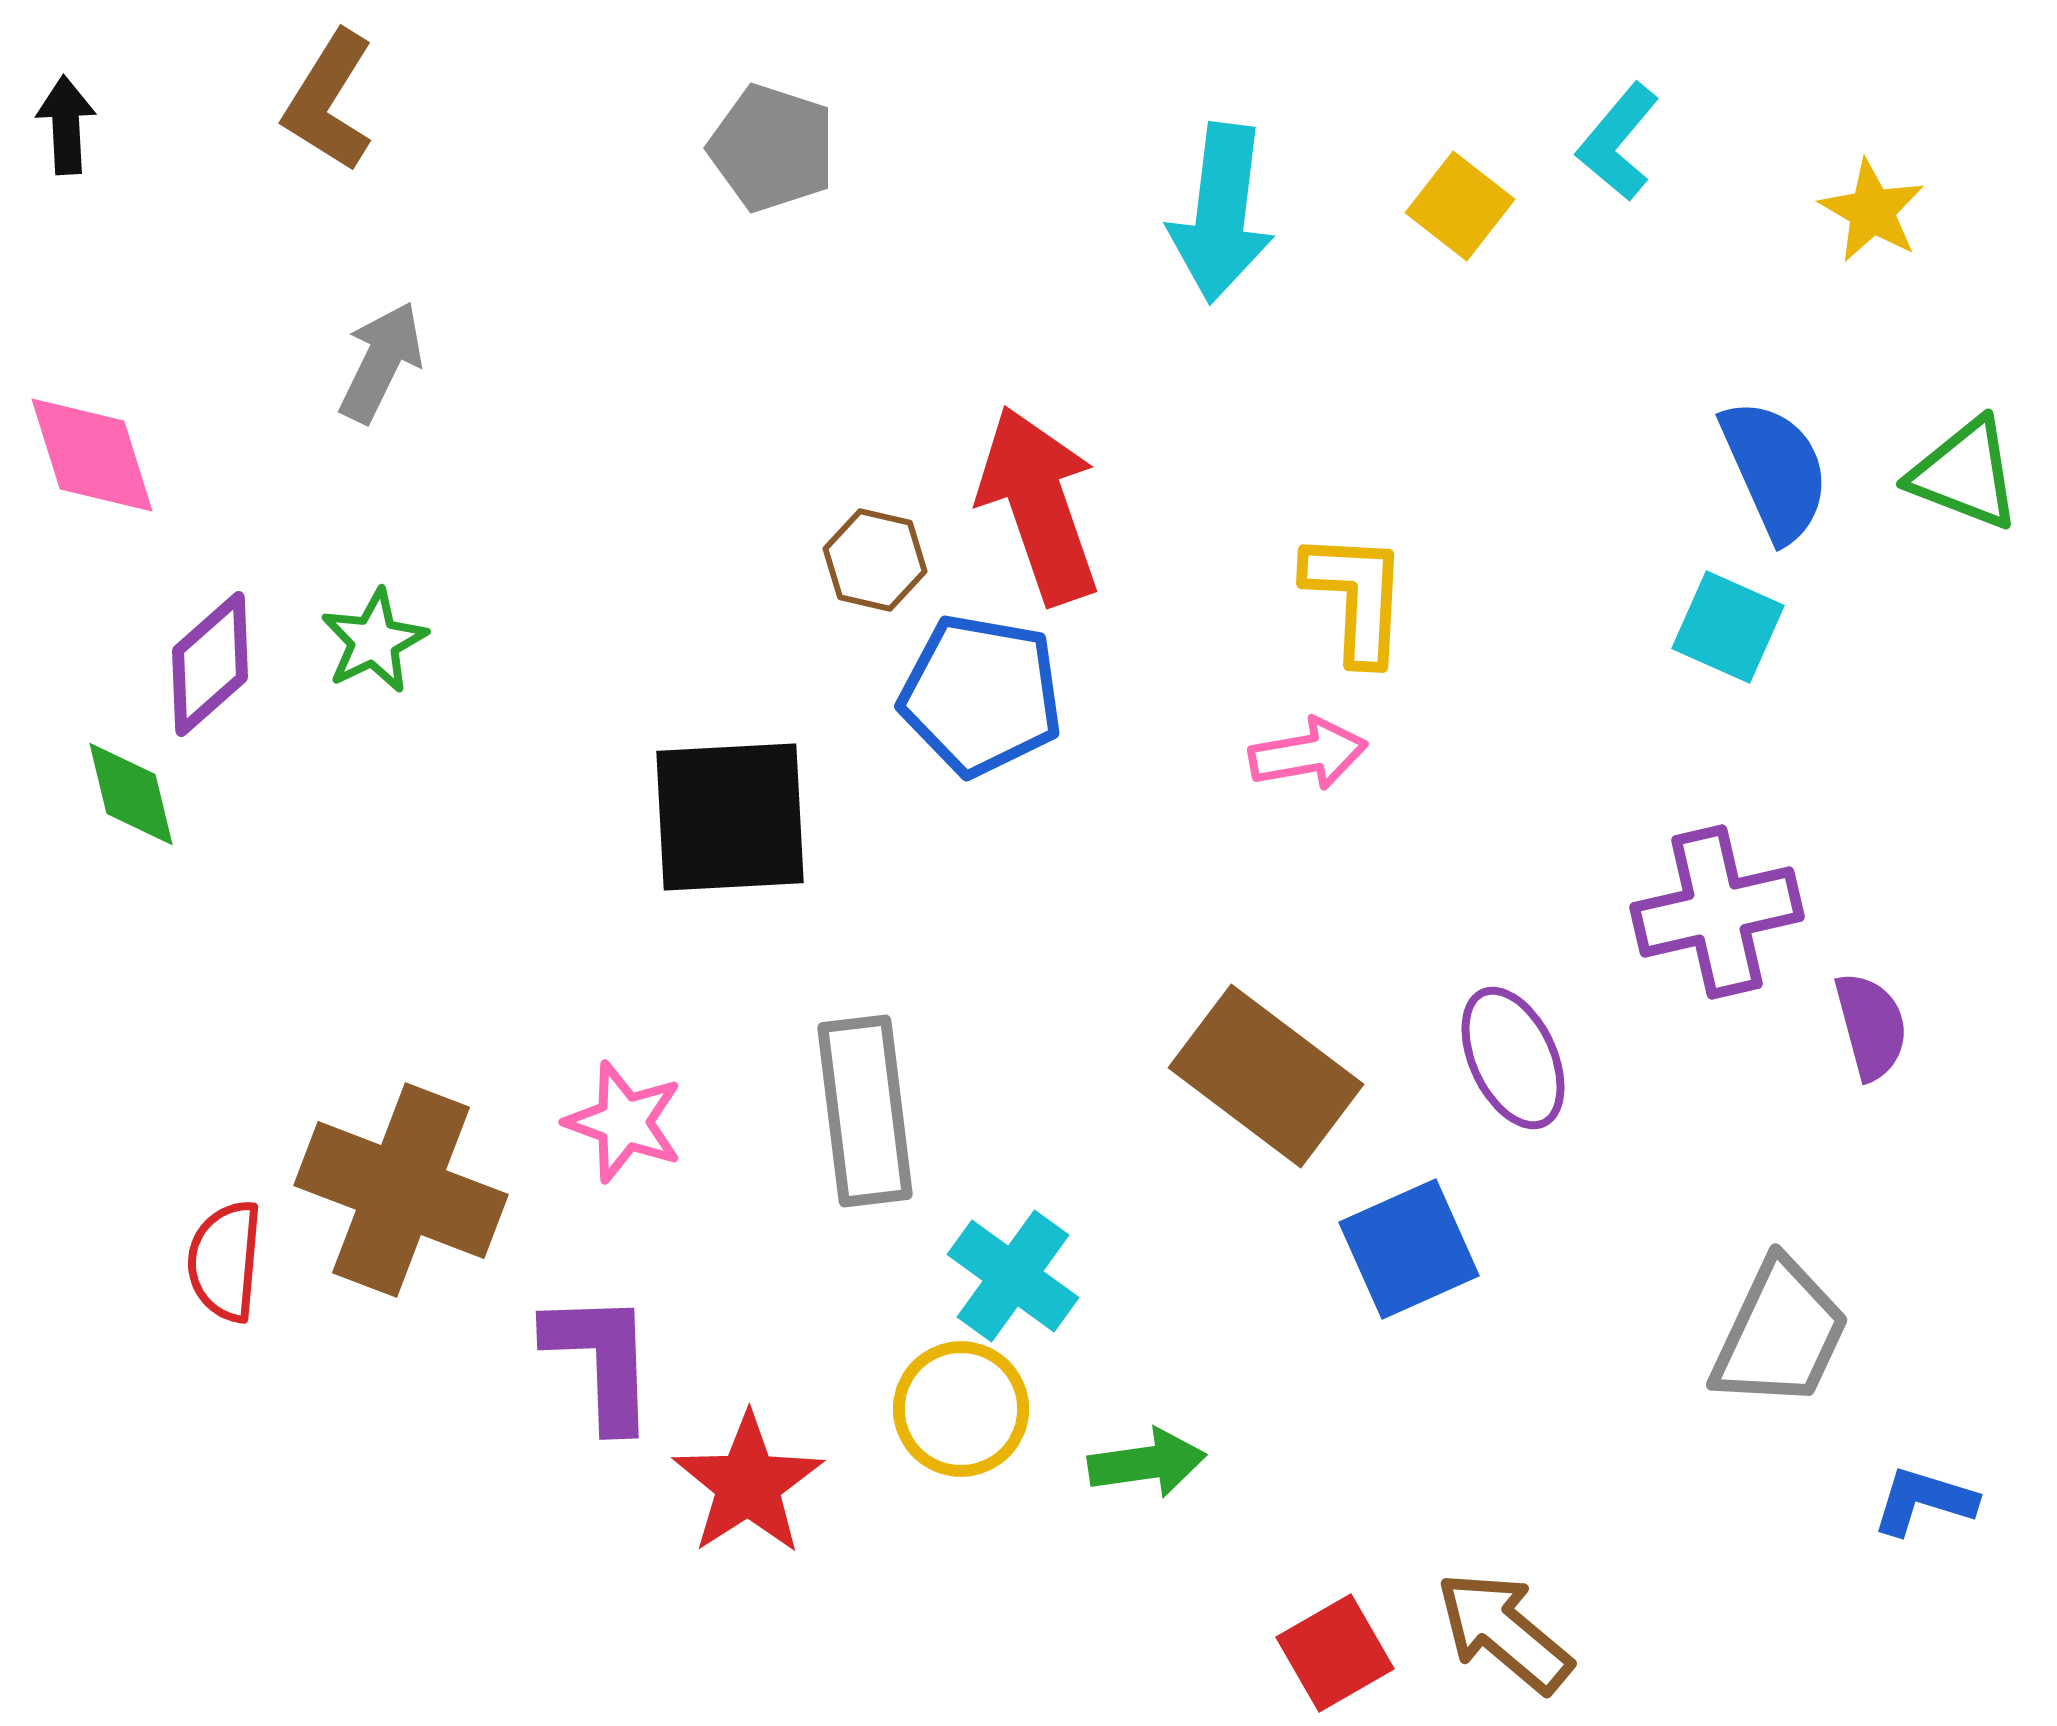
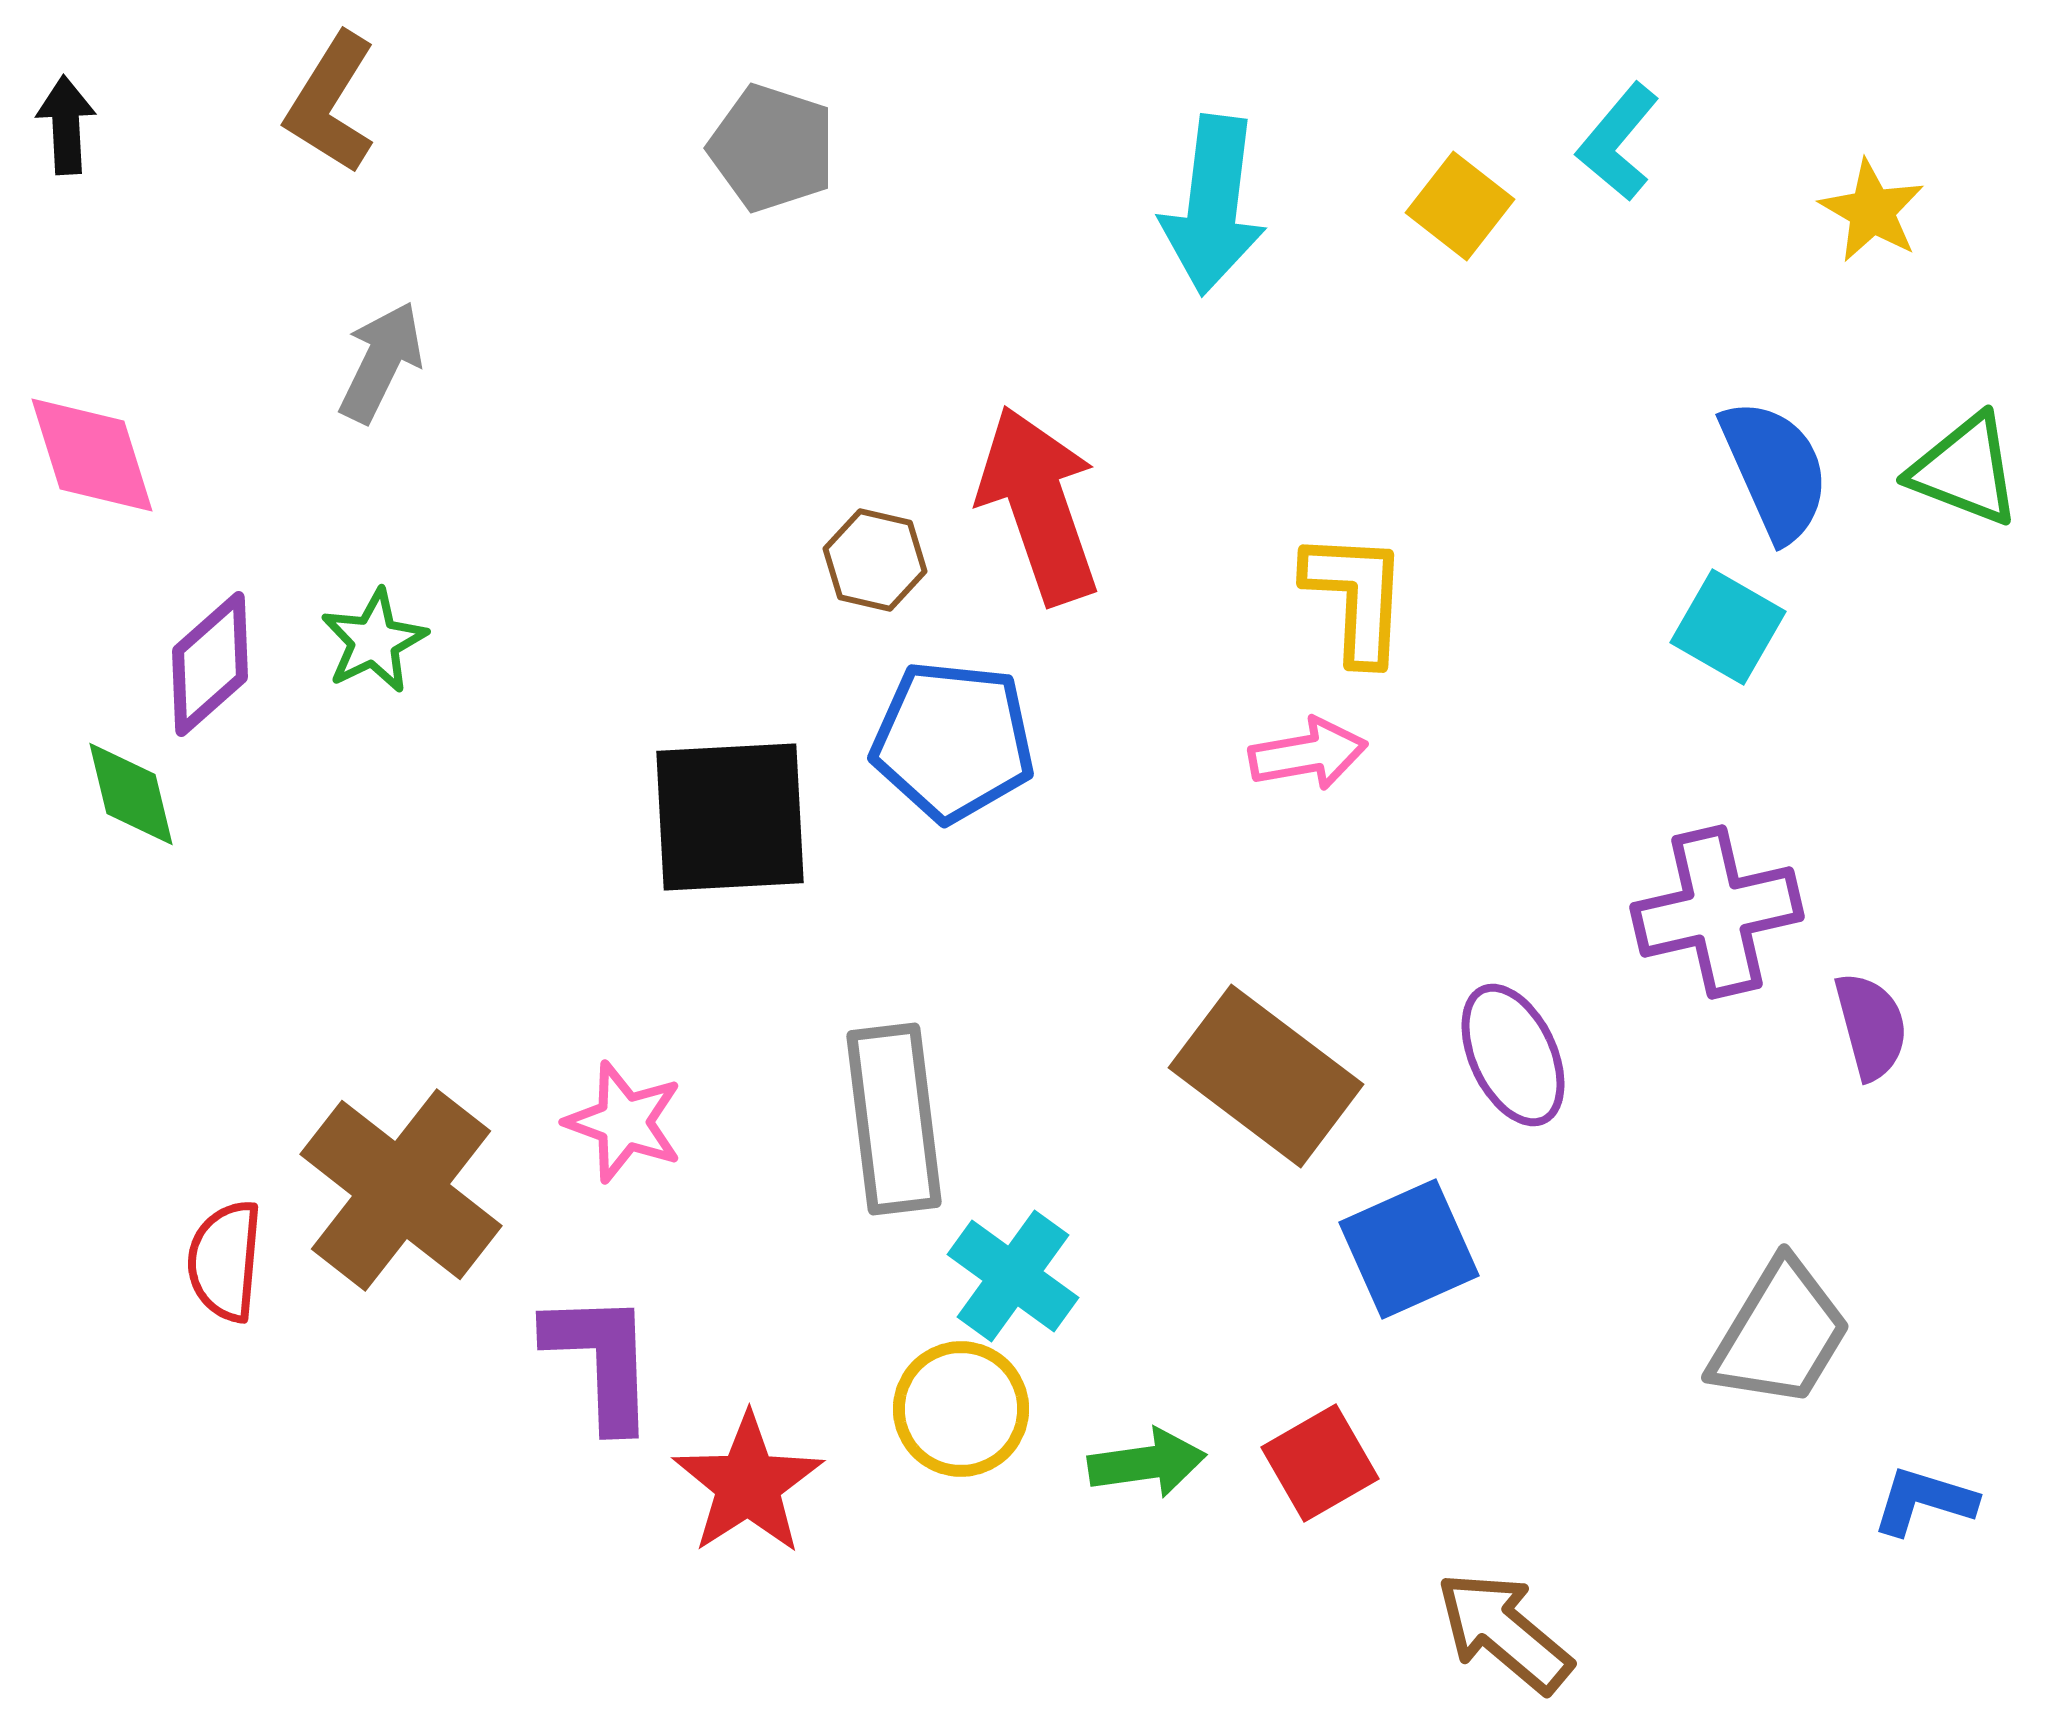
brown L-shape: moved 2 px right, 2 px down
cyan arrow: moved 8 px left, 8 px up
green triangle: moved 4 px up
cyan square: rotated 6 degrees clockwise
blue pentagon: moved 28 px left, 46 px down; rotated 4 degrees counterclockwise
purple ellipse: moved 3 px up
gray rectangle: moved 29 px right, 8 px down
brown cross: rotated 17 degrees clockwise
gray trapezoid: rotated 6 degrees clockwise
red square: moved 15 px left, 190 px up
